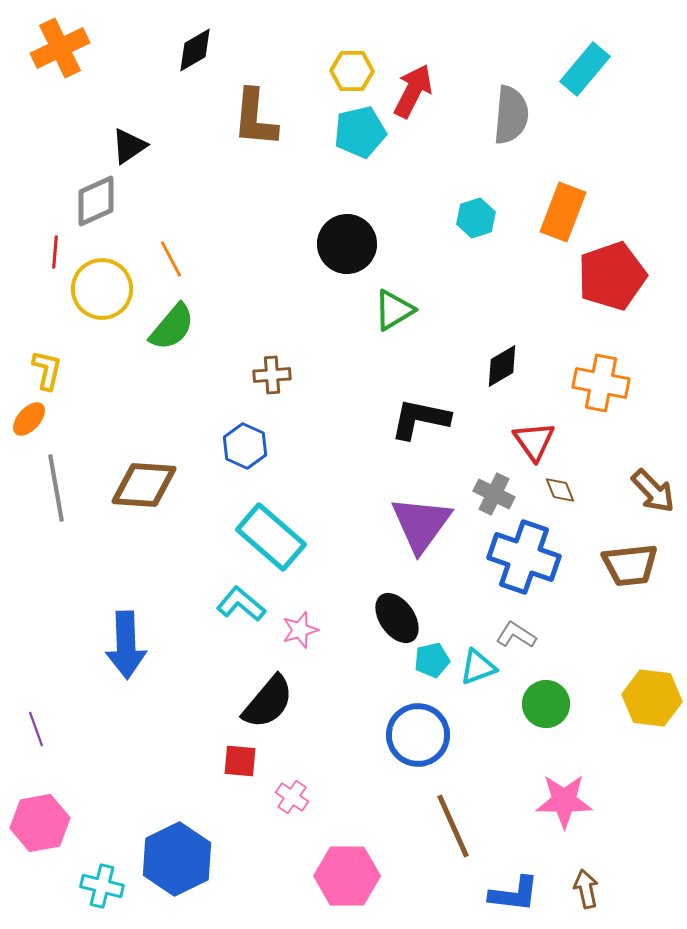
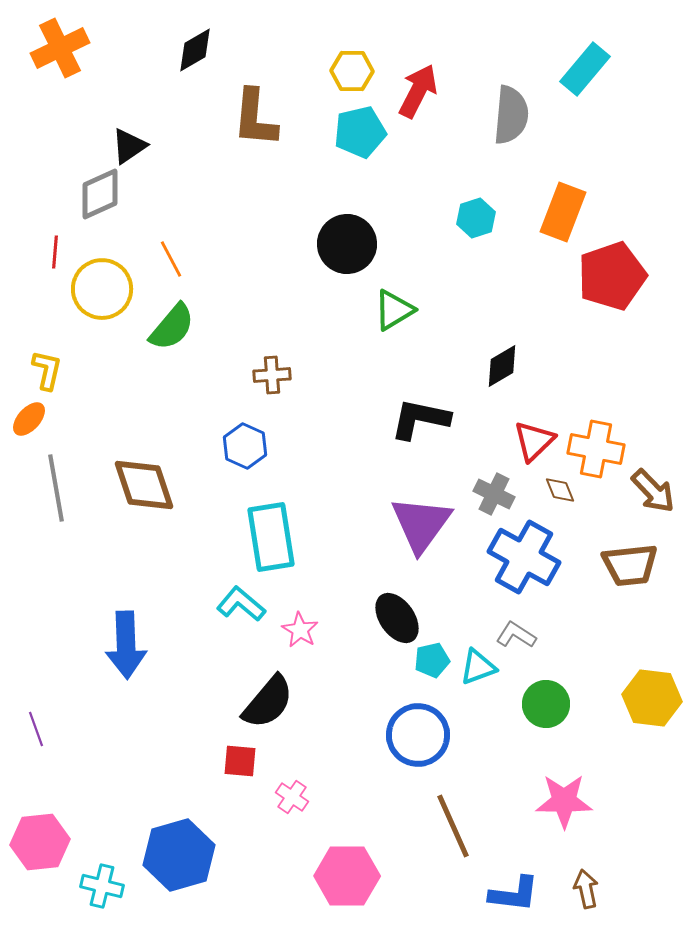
red arrow at (413, 91): moved 5 px right
gray diamond at (96, 201): moved 4 px right, 7 px up
orange cross at (601, 383): moved 5 px left, 66 px down
red triangle at (534, 441): rotated 21 degrees clockwise
brown diamond at (144, 485): rotated 68 degrees clockwise
cyan rectangle at (271, 537): rotated 40 degrees clockwise
blue cross at (524, 557): rotated 10 degrees clockwise
pink star at (300, 630): rotated 24 degrees counterclockwise
pink hexagon at (40, 823): moved 19 px down; rotated 4 degrees clockwise
blue hexagon at (177, 859): moved 2 px right, 4 px up; rotated 10 degrees clockwise
